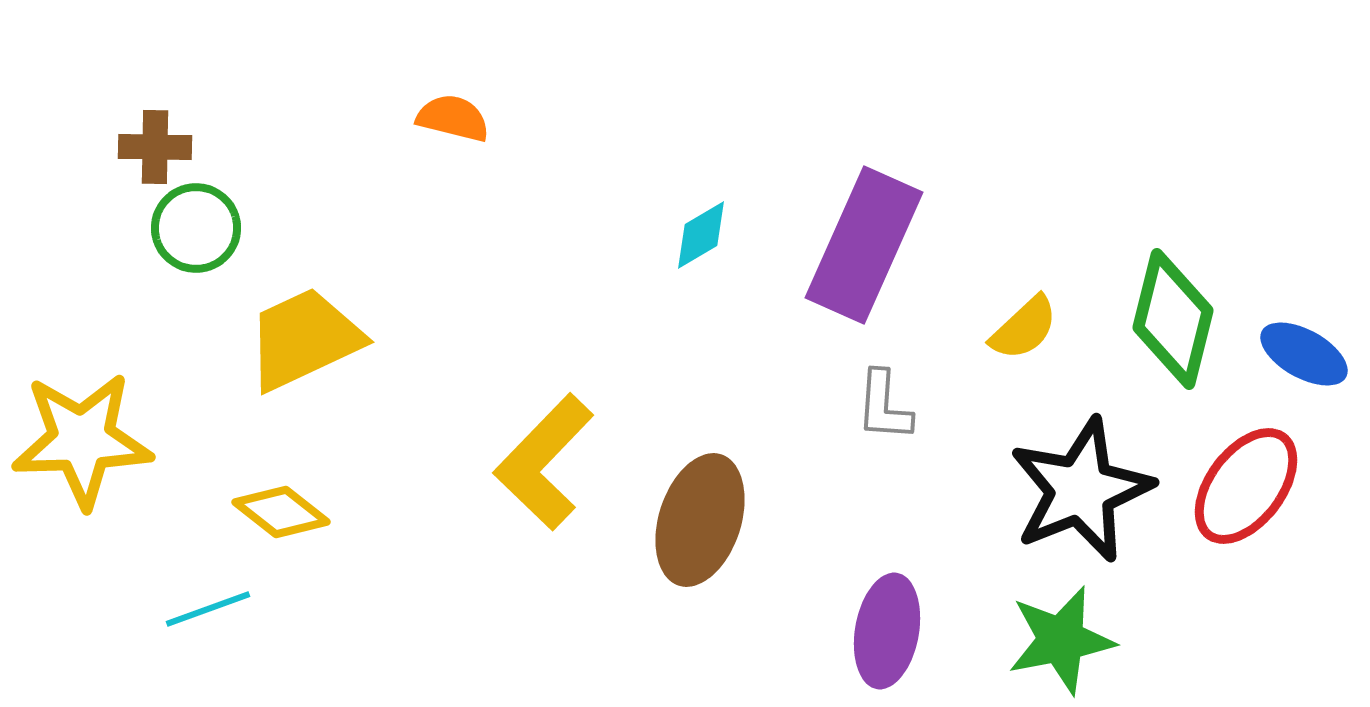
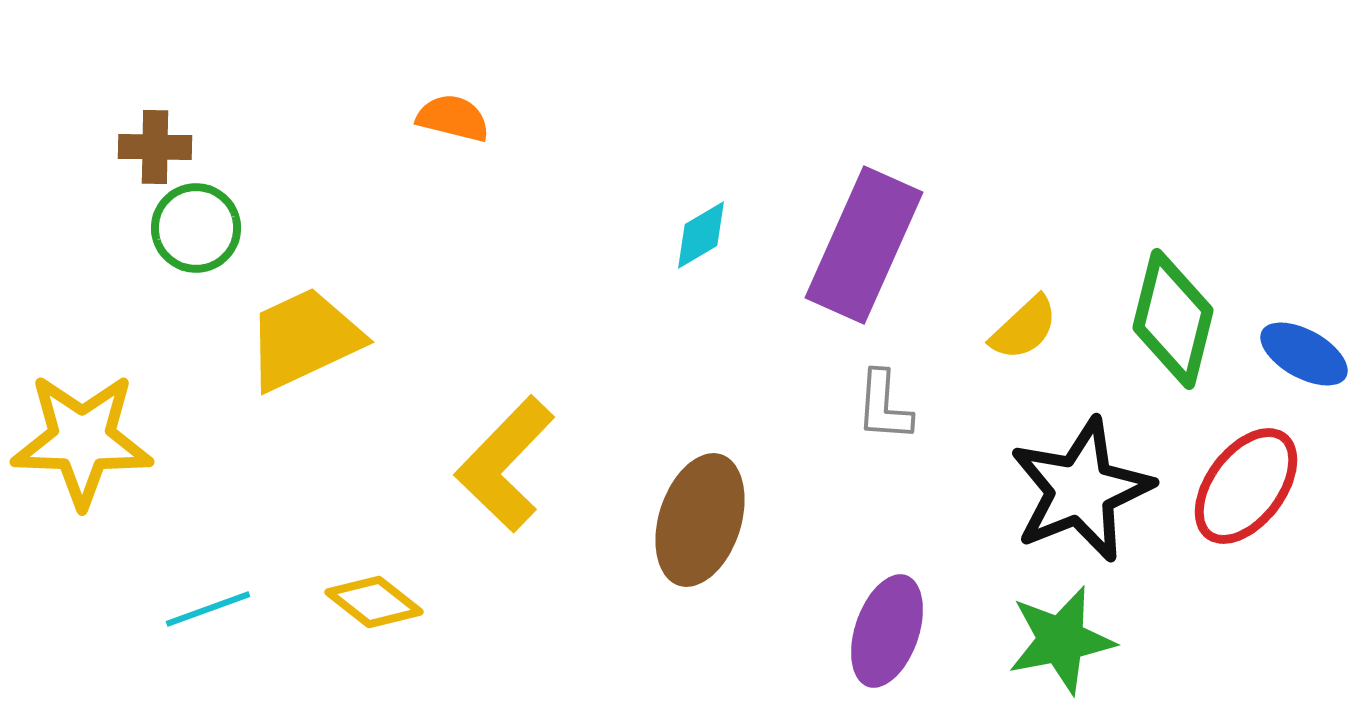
yellow star: rotated 4 degrees clockwise
yellow L-shape: moved 39 px left, 2 px down
yellow diamond: moved 93 px right, 90 px down
purple ellipse: rotated 9 degrees clockwise
